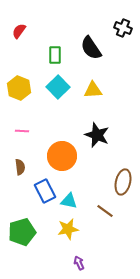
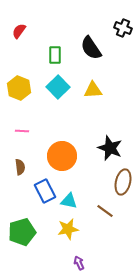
black star: moved 13 px right, 13 px down
